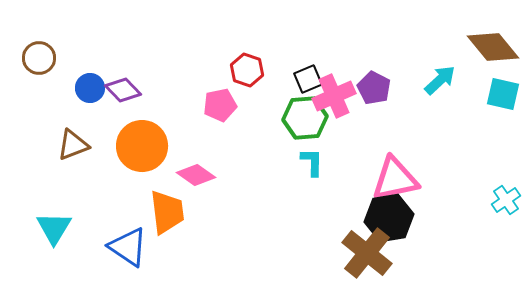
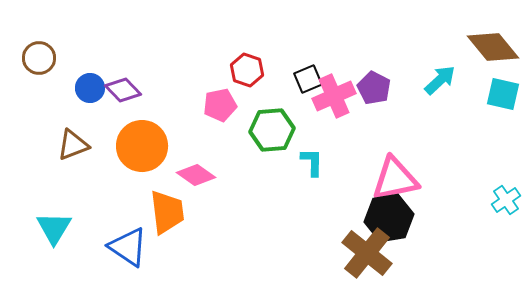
green hexagon: moved 33 px left, 12 px down
